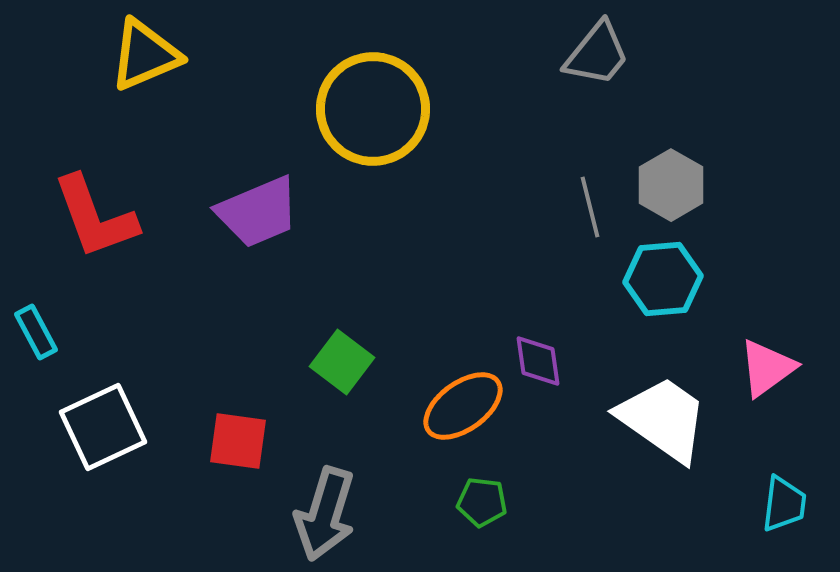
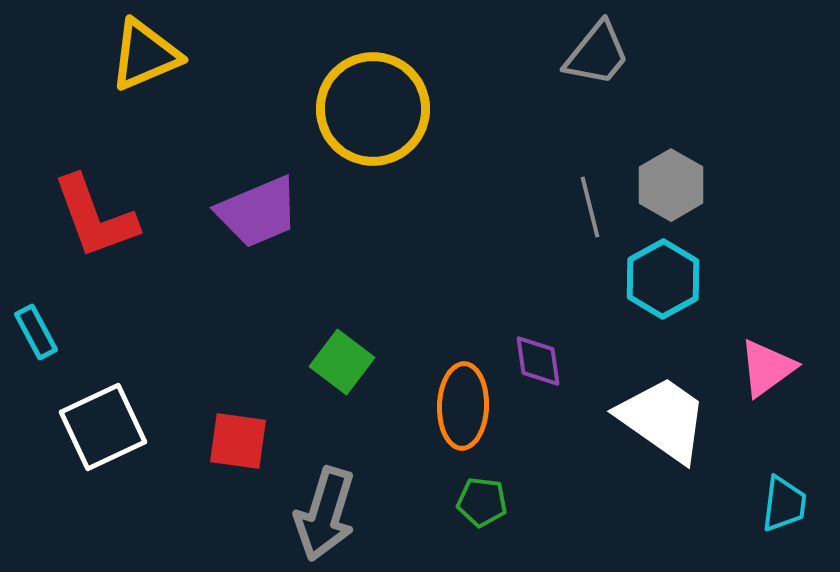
cyan hexagon: rotated 24 degrees counterclockwise
orange ellipse: rotated 52 degrees counterclockwise
